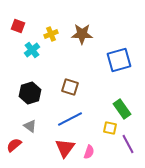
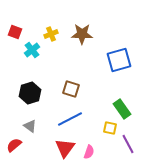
red square: moved 3 px left, 6 px down
brown square: moved 1 px right, 2 px down
